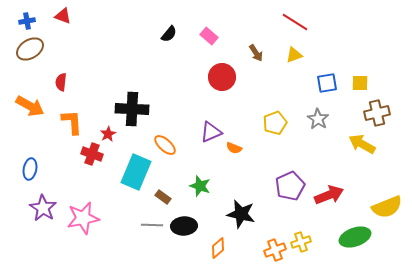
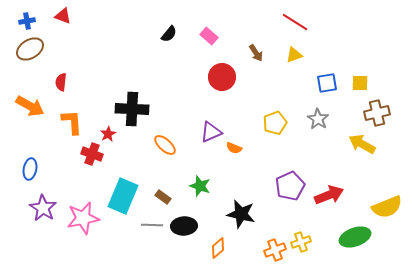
cyan rectangle: moved 13 px left, 24 px down
